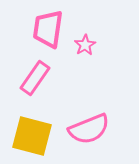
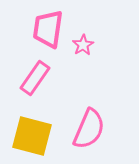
pink star: moved 2 px left
pink semicircle: rotated 45 degrees counterclockwise
